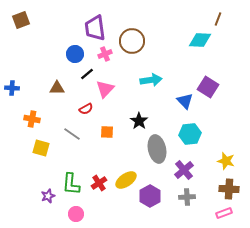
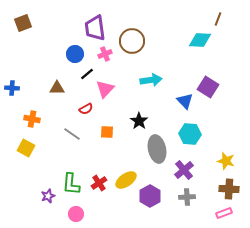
brown square: moved 2 px right, 3 px down
cyan hexagon: rotated 10 degrees clockwise
yellow square: moved 15 px left; rotated 12 degrees clockwise
